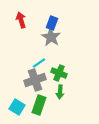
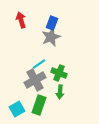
gray star: rotated 18 degrees clockwise
cyan line: moved 1 px down
gray cross: rotated 10 degrees counterclockwise
cyan square: moved 2 px down; rotated 28 degrees clockwise
